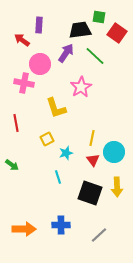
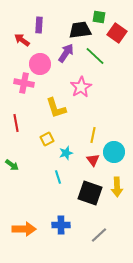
yellow line: moved 1 px right, 3 px up
